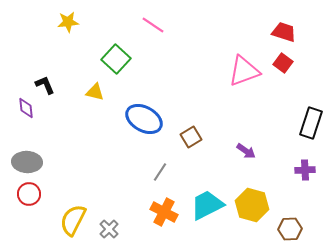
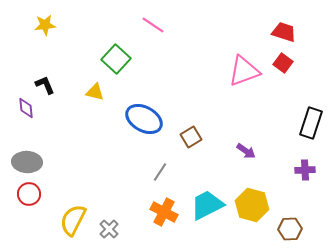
yellow star: moved 23 px left, 3 px down
